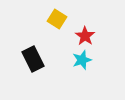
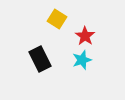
black rectangle: moved 7 px right
